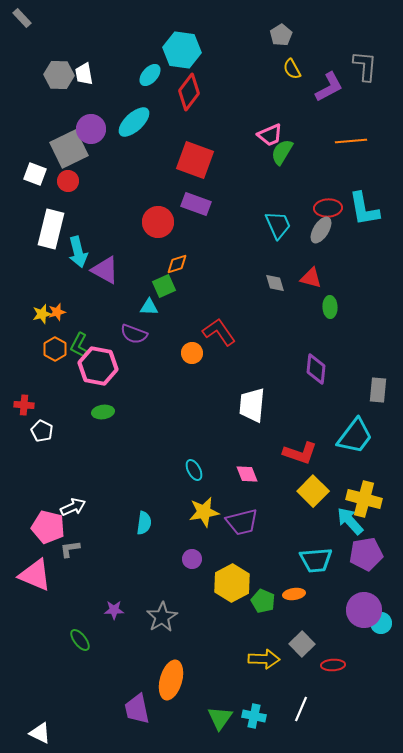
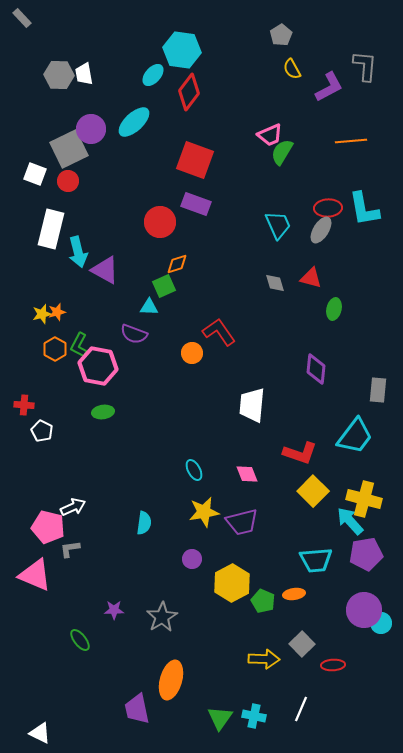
cyan ellipse at (150, 75): moved 3 px right
red circle at (158, 222): moved 2 px right
green ellipse at (330, 307): moved 4 px right, 2 px down; rotated 15 degrees clockwise
